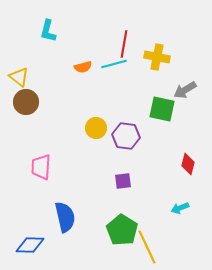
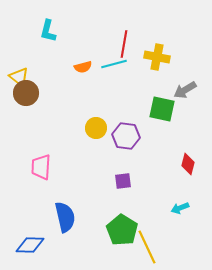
brown circle: moved 9 px up
